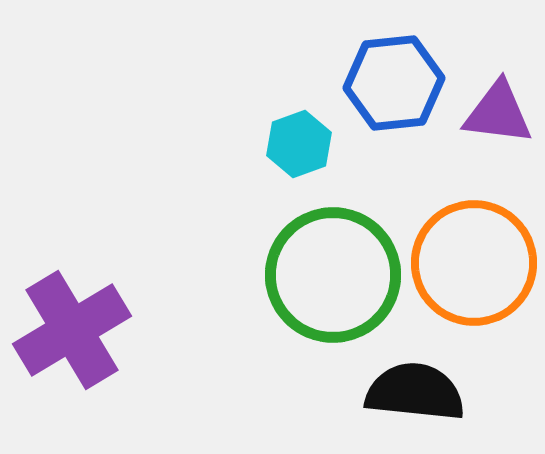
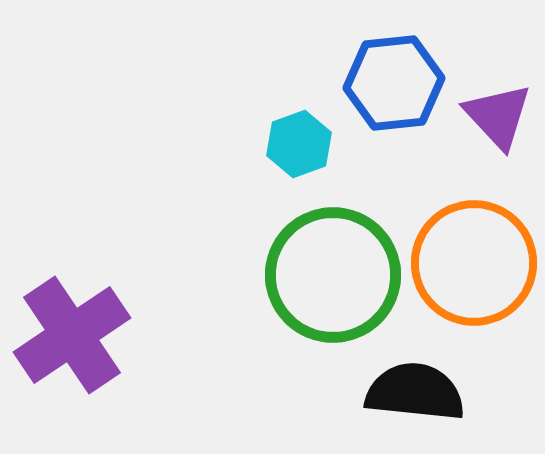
purple triangle: moved 3 px down; rotated 40 degrees clockwise
purple cross: moved 5 px down; rotated 3 degrees counterclockwise
